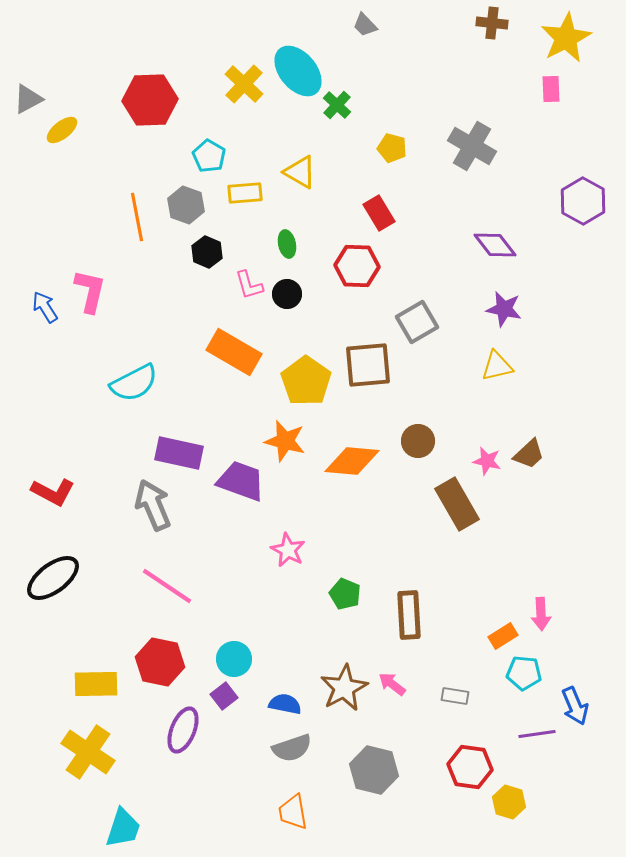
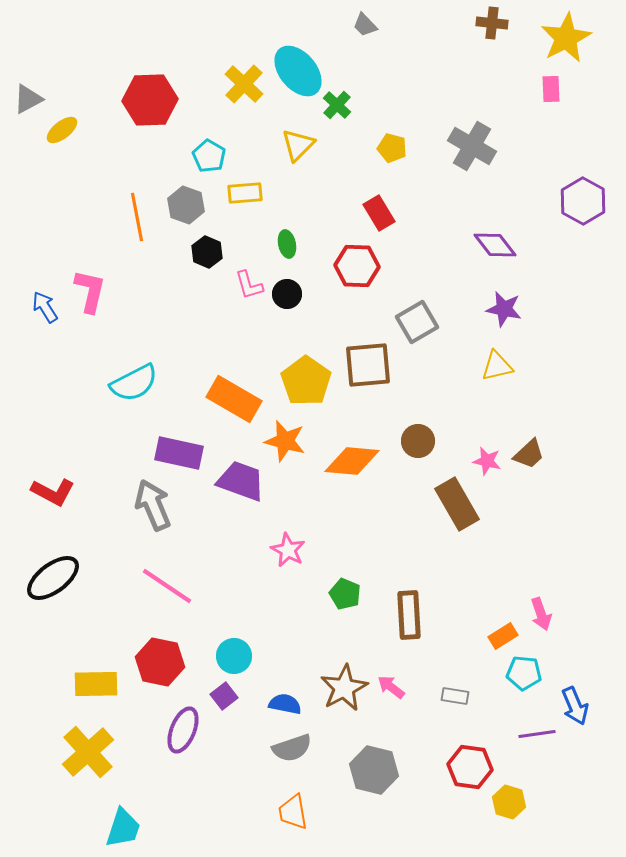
yellow triangle at (300, 172): moved 2 px left, 27 px up; rotated 45 degrees clockwise
orange rectangle at (234, 352): moved 47 px down
pink arrow at (541, 614): rotated 16 degrees counterclockwise
cyan circle at (234, 659): moved 3 px up
pink arrow at (392, 684): moved 1 px left, 3 px down
yellow cross at (88, 752): rotated 14 degrees clockwise
